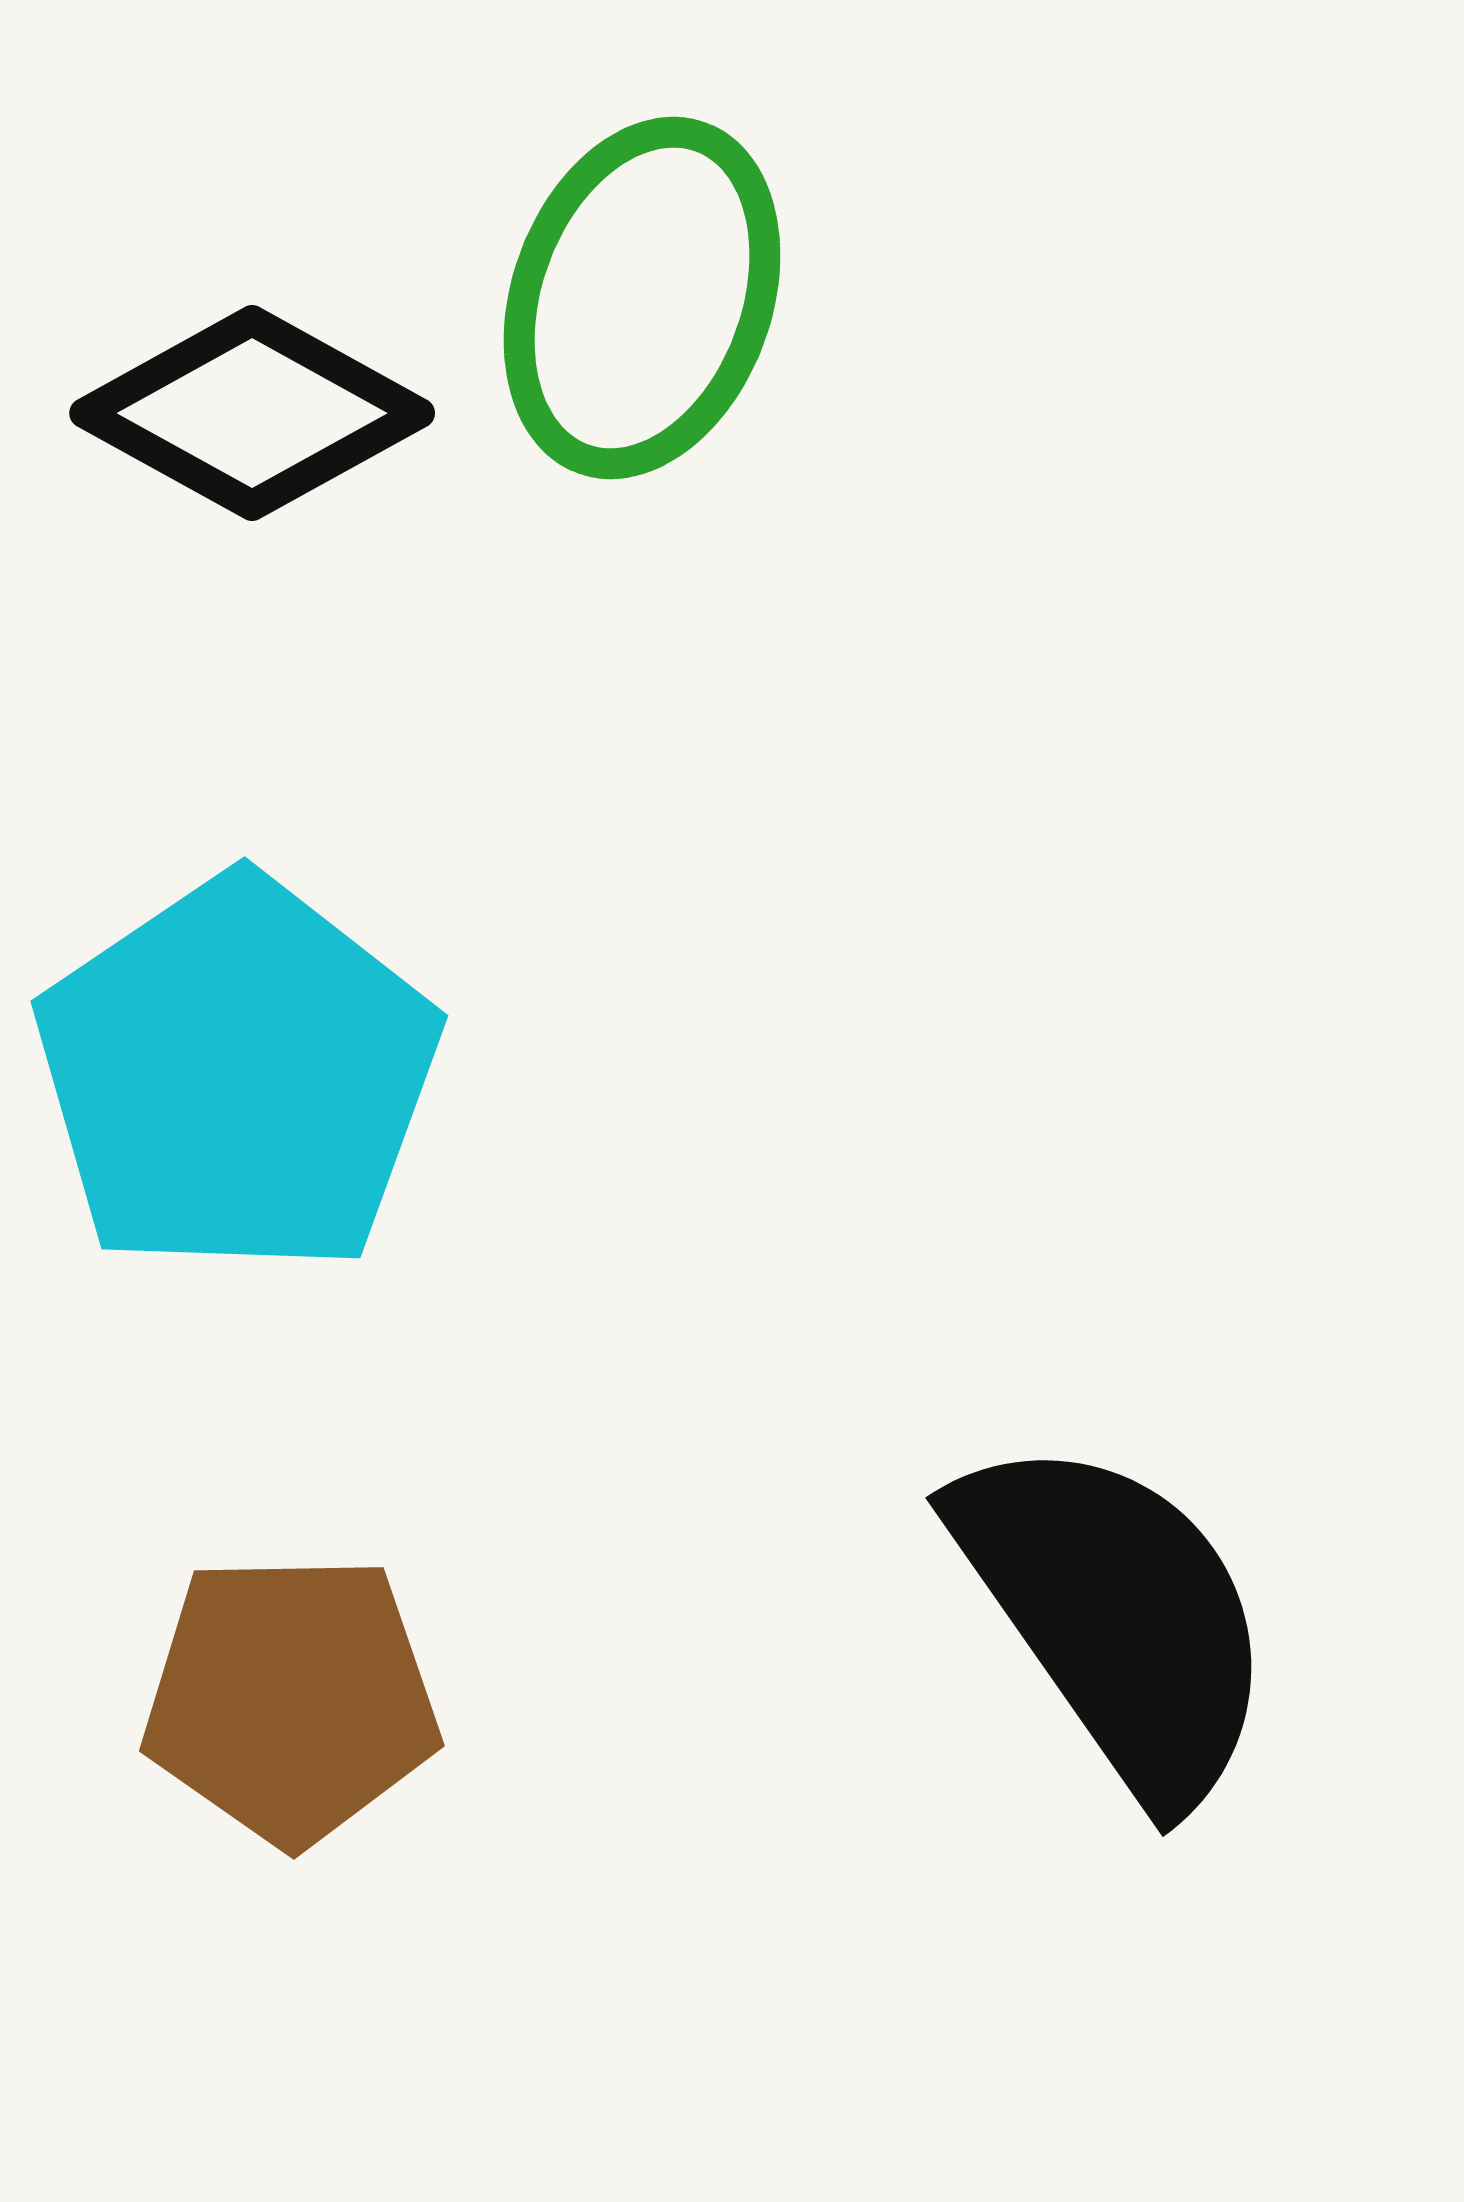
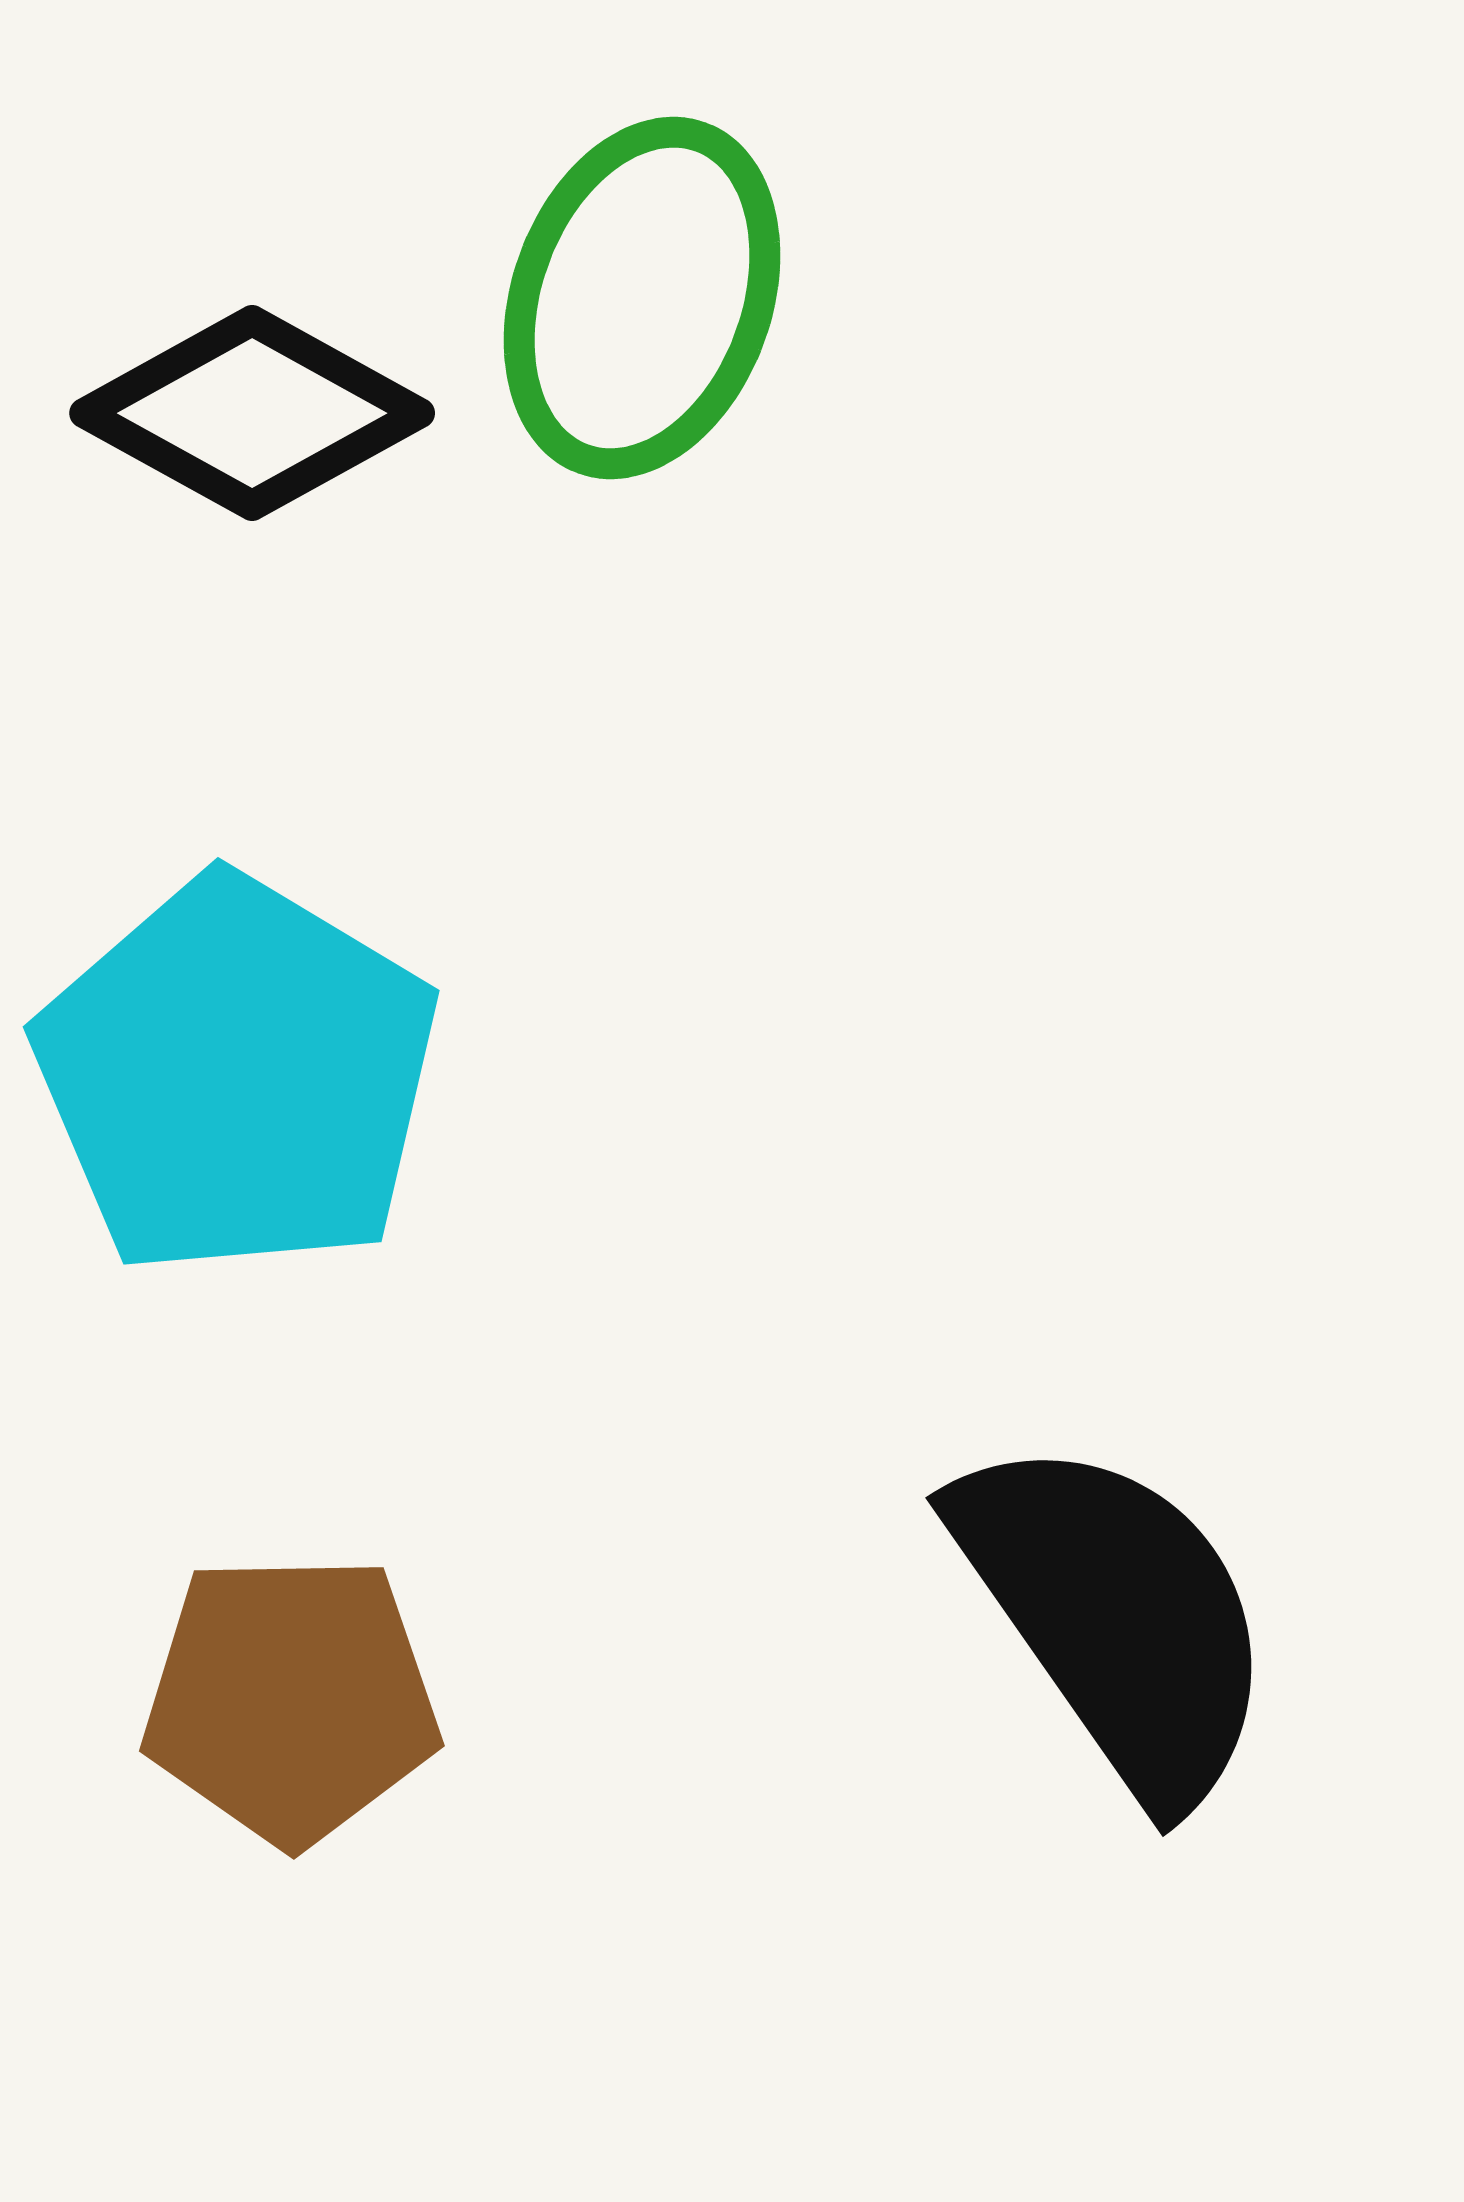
cyan pentagon: rotated 7 degrees counterclockwise
